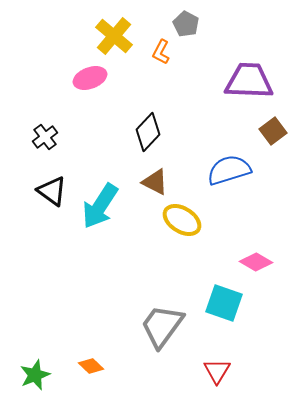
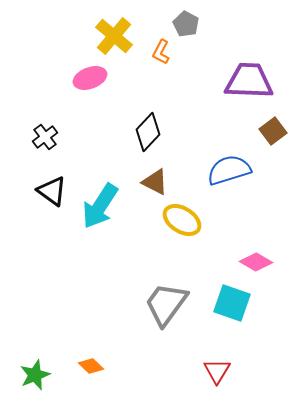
cyan square: moved 8 px right
gray trapezoid: moved 4 px right, 22 px up
